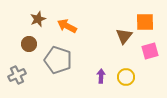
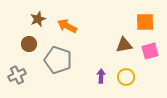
brown triangle: moved 9 px down; rotated 42 degrees clockwise
